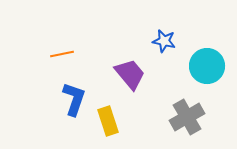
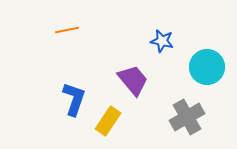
blue star: moved 2 px left
orange line: moved 5 px right, 24 px up
cyan circle: moved 1 px down
purple trapezoid: moved 3 px right, 6 px down
yellow rectangle: rotated 52 degrees clockwise
